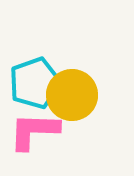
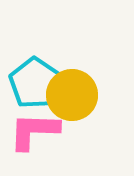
cyan pentagon: rotated 18 degrees counterclockwise
